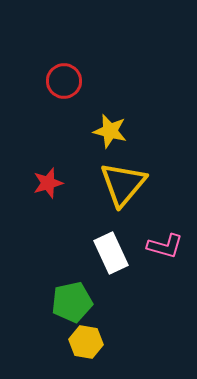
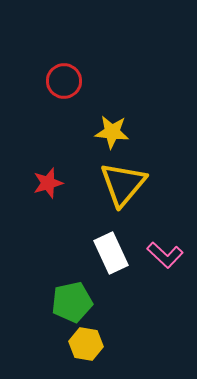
yellow star: moved 2 px right, 1 px down; rotated 8 degrees counterclockwise
pink L-shape: moved 9 px down; rotated 27 degrees clockwise
yellow hexagon: moved 2 px down
